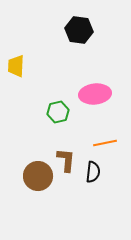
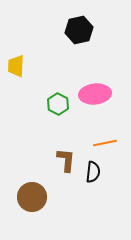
black hexagon: rotated 20 degrees counterclockwise
green hexagon: moved 8 px up; rotated 20 degrees counterclockwise
brown circle: moved 6 px left, 21 px down
